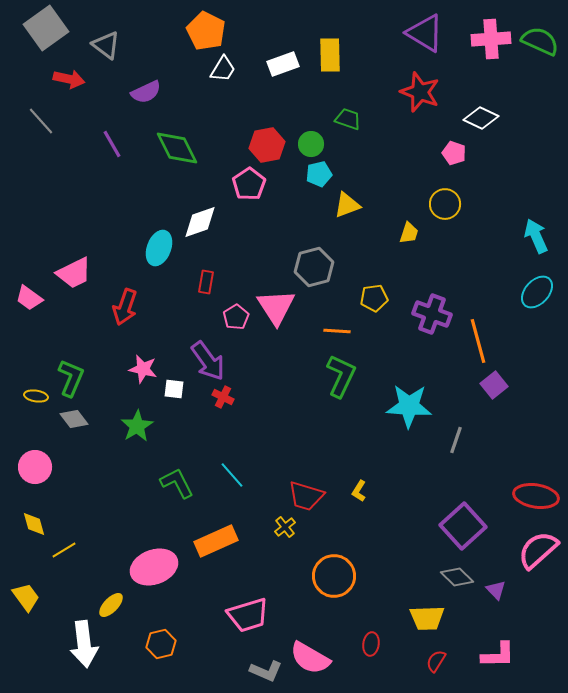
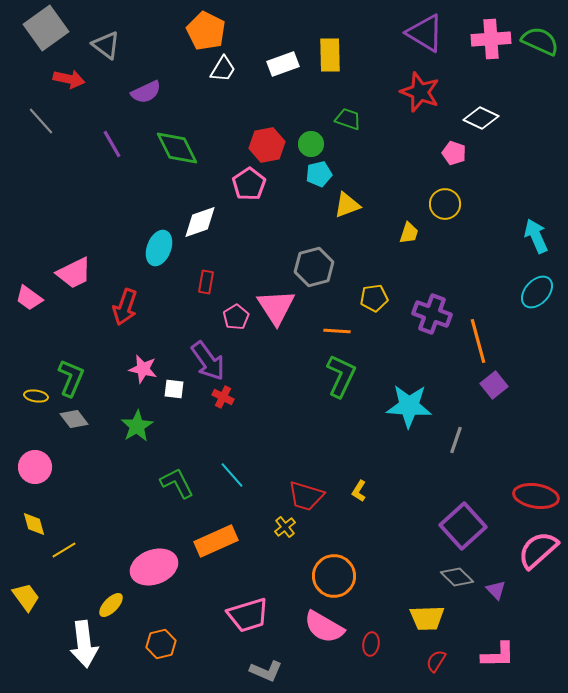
pink semicircle at (310, 658): moved 14 px right, 31 px up
